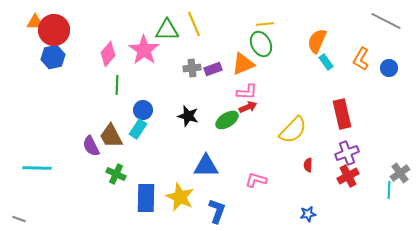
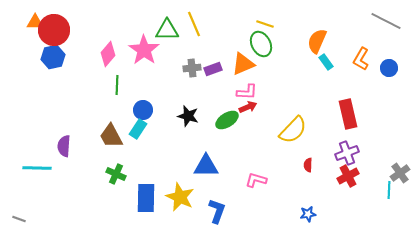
yellow line at (265, 24): rotated 24 degrees clockwise
red rectangle at (342, 114): moved 6 px right
purple semicircle at (91, 146): moved 27 px left; rotated 30 degrees clockwise
